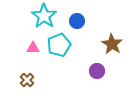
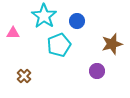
brown star: rotated 25 degrees clockwise
pink triangle: moved 20 px left, 15 px up
brown cross: moved 3 px left, 4 px up
